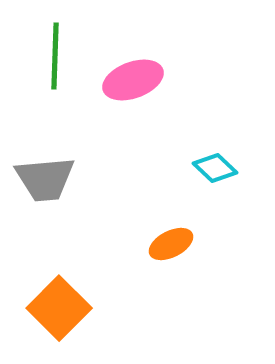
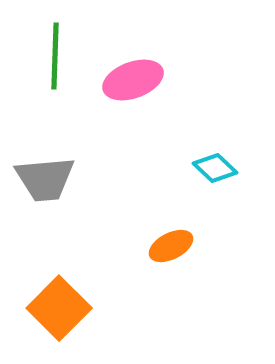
orange ellipse: moved 2 px down
